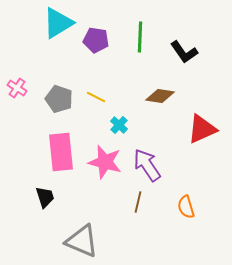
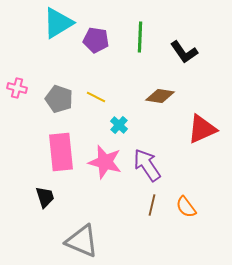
pink cross: rotated 18 degrees counterclockwise
brown line: moved 14 px right, 3 px down
orange semicircle: rotated 20 degrees counterclockwise
